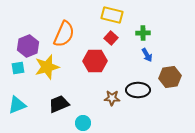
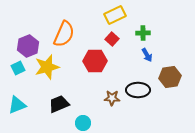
yellow rectangle: moved 3 px right; rotated 40 degrees counterclockwise
red square: moved 1 px right, 1 px down
cyan square: rotated 16 degrees counterclockwise
